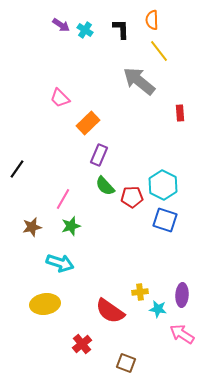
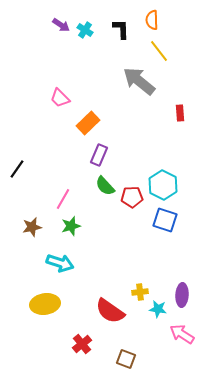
brown square: moved 4 px up
